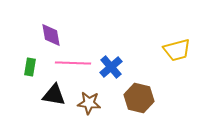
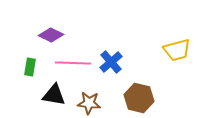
purple diamond: rotated 55 degrees counterclockwise
blue cross: moved 5 px up
